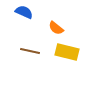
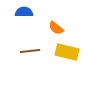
blue semicircle: rotated 24 degrees counterclockwise
brown line: rotated 18 degrees counterclockwise
